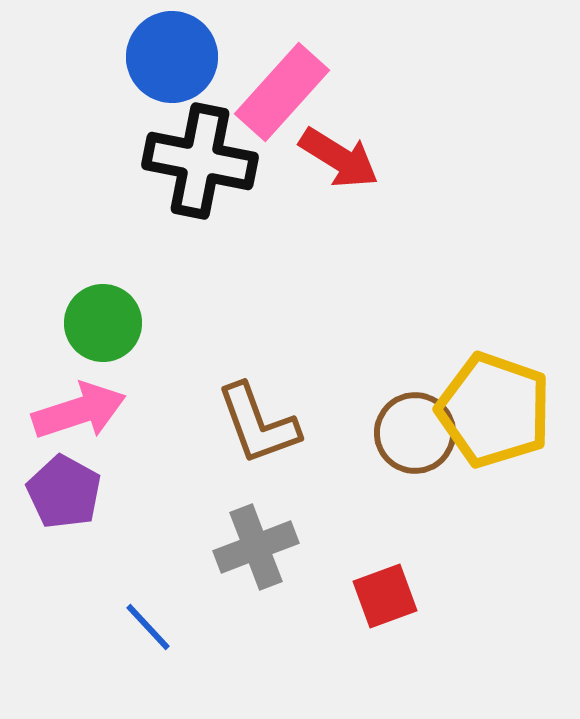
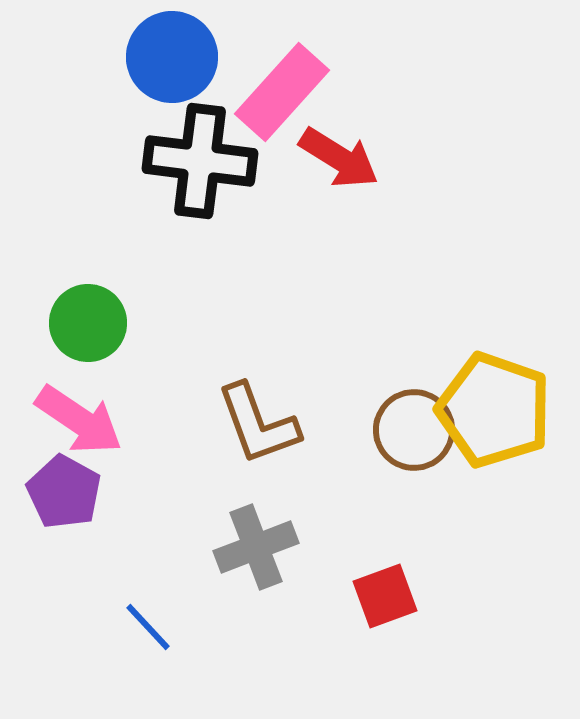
black cross: rotated 4 degrees counterclockwise
green circle: moved 15 px left
pink arrow: moved 9 px down; rotated 52 degrees clockwise
brown circle: moved 1 px left, 3 px up
